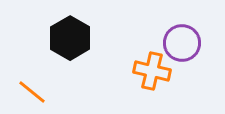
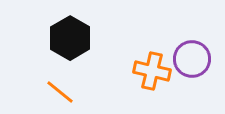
purple circle: moved 10 px right, 16 px down
orange line: moved 28 px right
